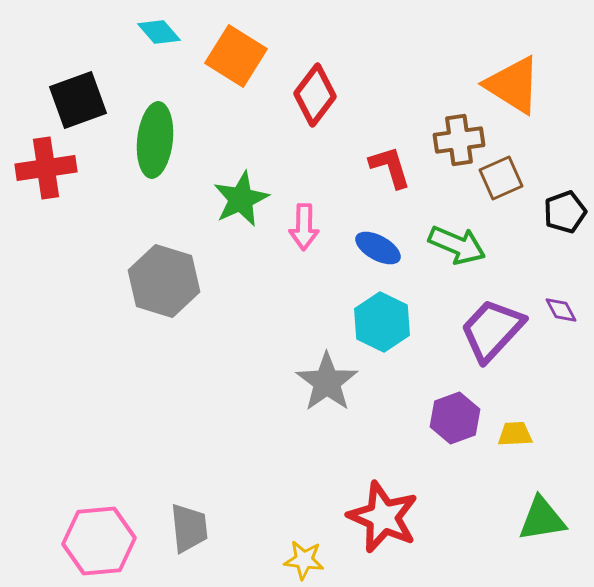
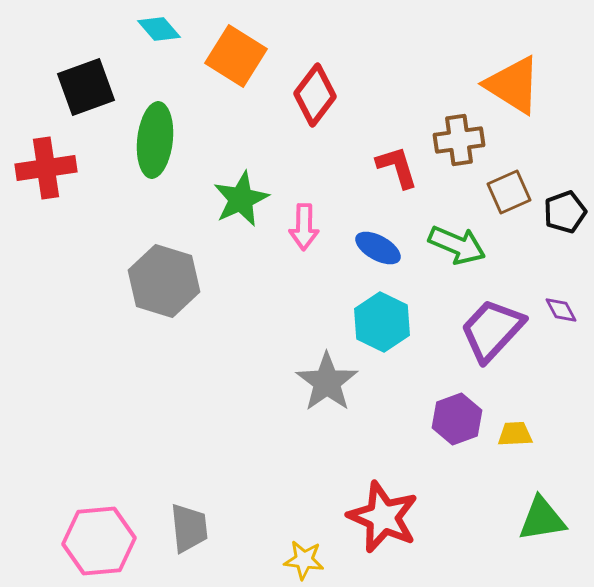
cyan diamond: moved 3 px up
black square: moved 8 px right, 13 px up
red L-shape: moved 7 px right
brown square: moved 8 px right, 14 px down
purple hexagon: moved 2 px right, 1 px down
